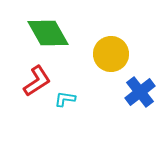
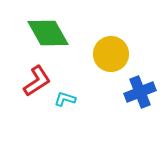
blue cross: rotated 16 degrees clockwise
cyan L-shape: rotated 10 degrees clockwise
